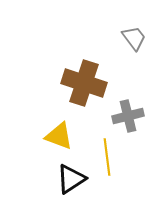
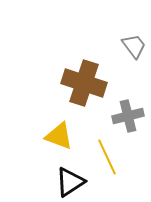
gray trapezoid: moved 8 px down
yellow line: rotated 18 degrees counterclockwise
black triangle: moved 1 px left, 3 px down
